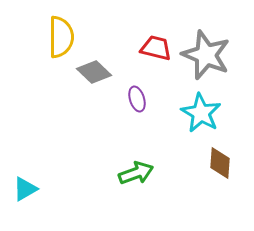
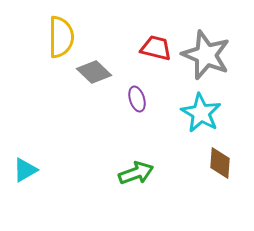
cyan triangle: moved 19 px up
